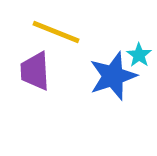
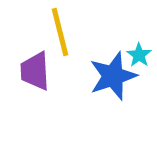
yellow line: moved 4 px right; rotated 54 degrees clockwise
